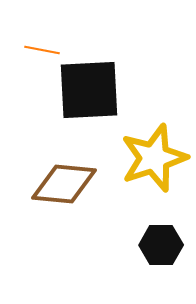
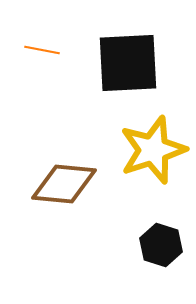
black square: moved 39 px right, 27 px up
yellow star: moved 1 px left, 8 px up
black hexagon: rotated 18 degrees clockwise
